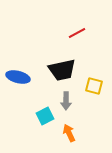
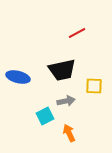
yellow square: rotated 12 degrees counterclockwise
gray arrow: rotated 102 degrees counterclockwise
